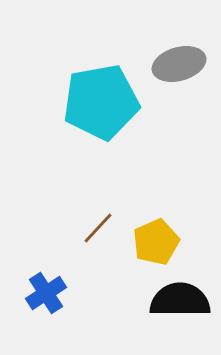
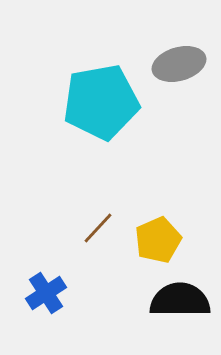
yellow pentagon: moved 2 px right, 2 px up
